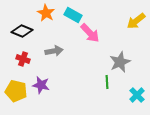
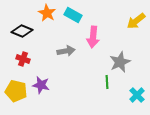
orange star: moved 1 px right
pink arrow: moved 3 px right, 4 px down; rotated 50 degrees clockwise
gray arrow: moved 12 px right
